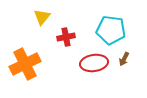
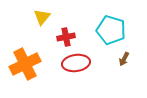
cyan pentagon: rotated 8 degrees clockwise
red ellipse: moved 18 px left
